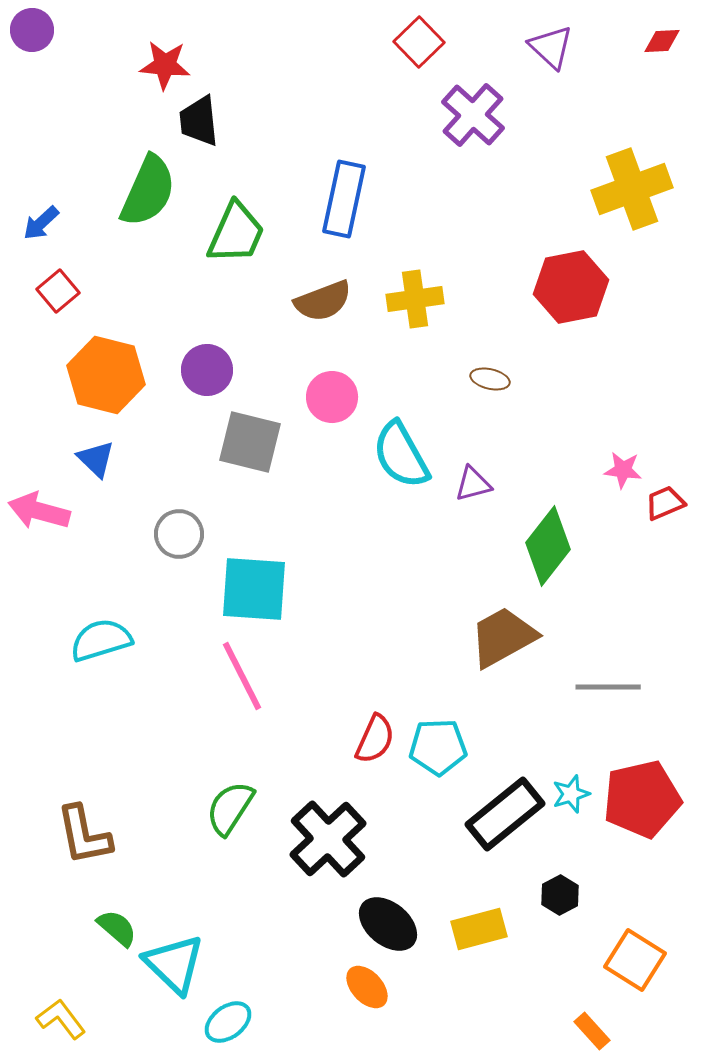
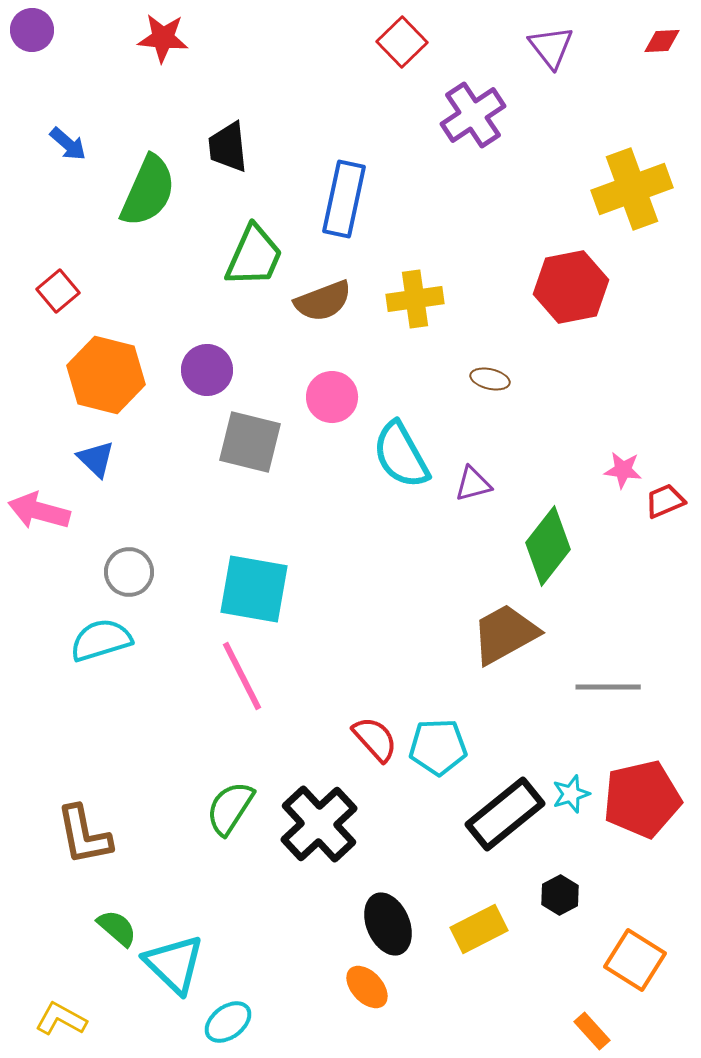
red square at (419, 42): moved 17 px left
purple triangle at (551, 47): rotated 9 degrees clockwise
red star at (165, 65): moved 2 px left, 27 px up
purple cross at (473, 115): rotated 14 degrees clockwise
black trapezoid at (199, 121): moved 29 px right, 26 px down
blue arrow at (41, 223): moved 27 px right, 79 px up; rotated 96 degrees counterclockwise
green trapezoid at (236, 233): moved 18 px right, 23 px down
red trapezoid at (665, 503): moved 2 px up
gray circle at (179, 534): moved 50 px left, 38 px down
cyan square at (254, 589): rotated 6 degrees clockwise
brown trapezoid at (503, 637): moved 2 px right, 3 px up
red semicircle at (375, 739): rotated 66 degrees counterclockwise
black cross at (328, 839): moved 9 px left, 15 px up
black ellipse at (388, 924): rotated 28 degrees clockwise
yellow rectangle at (479, 929): rotated 12 degrees counterclockwise
yellow L-shape at (61, 1019): rotated 24 degrees counterclockwise
